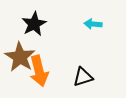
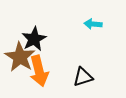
black star: moved 15 px down
